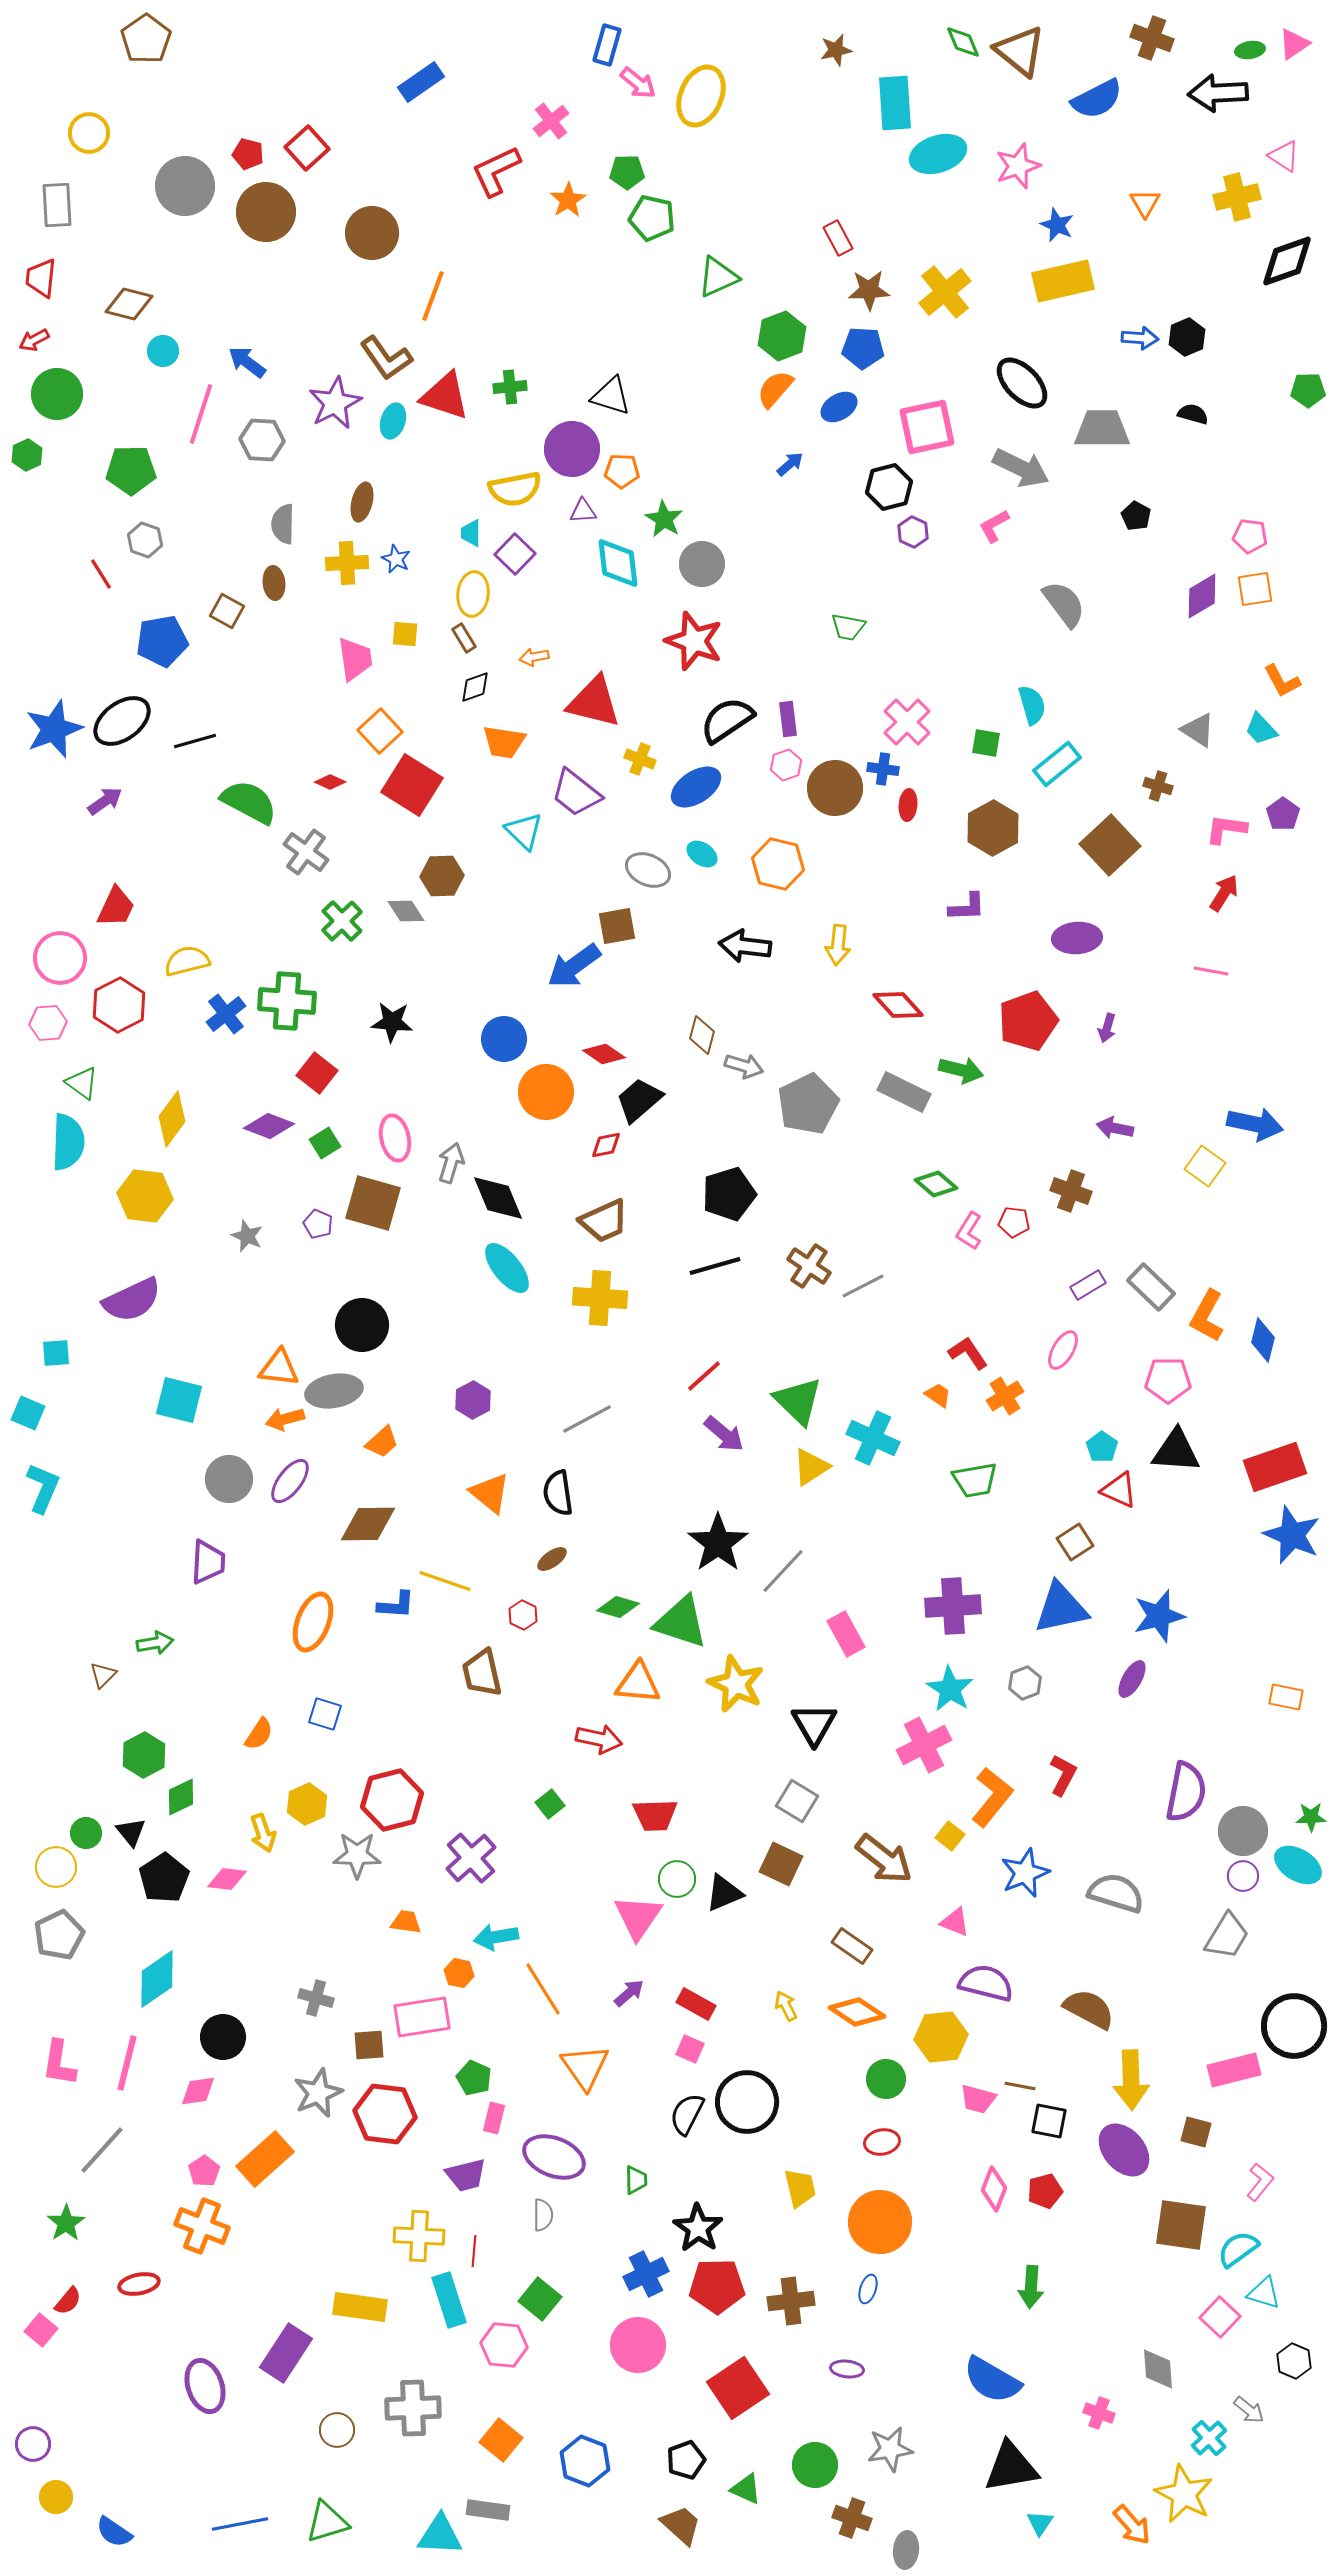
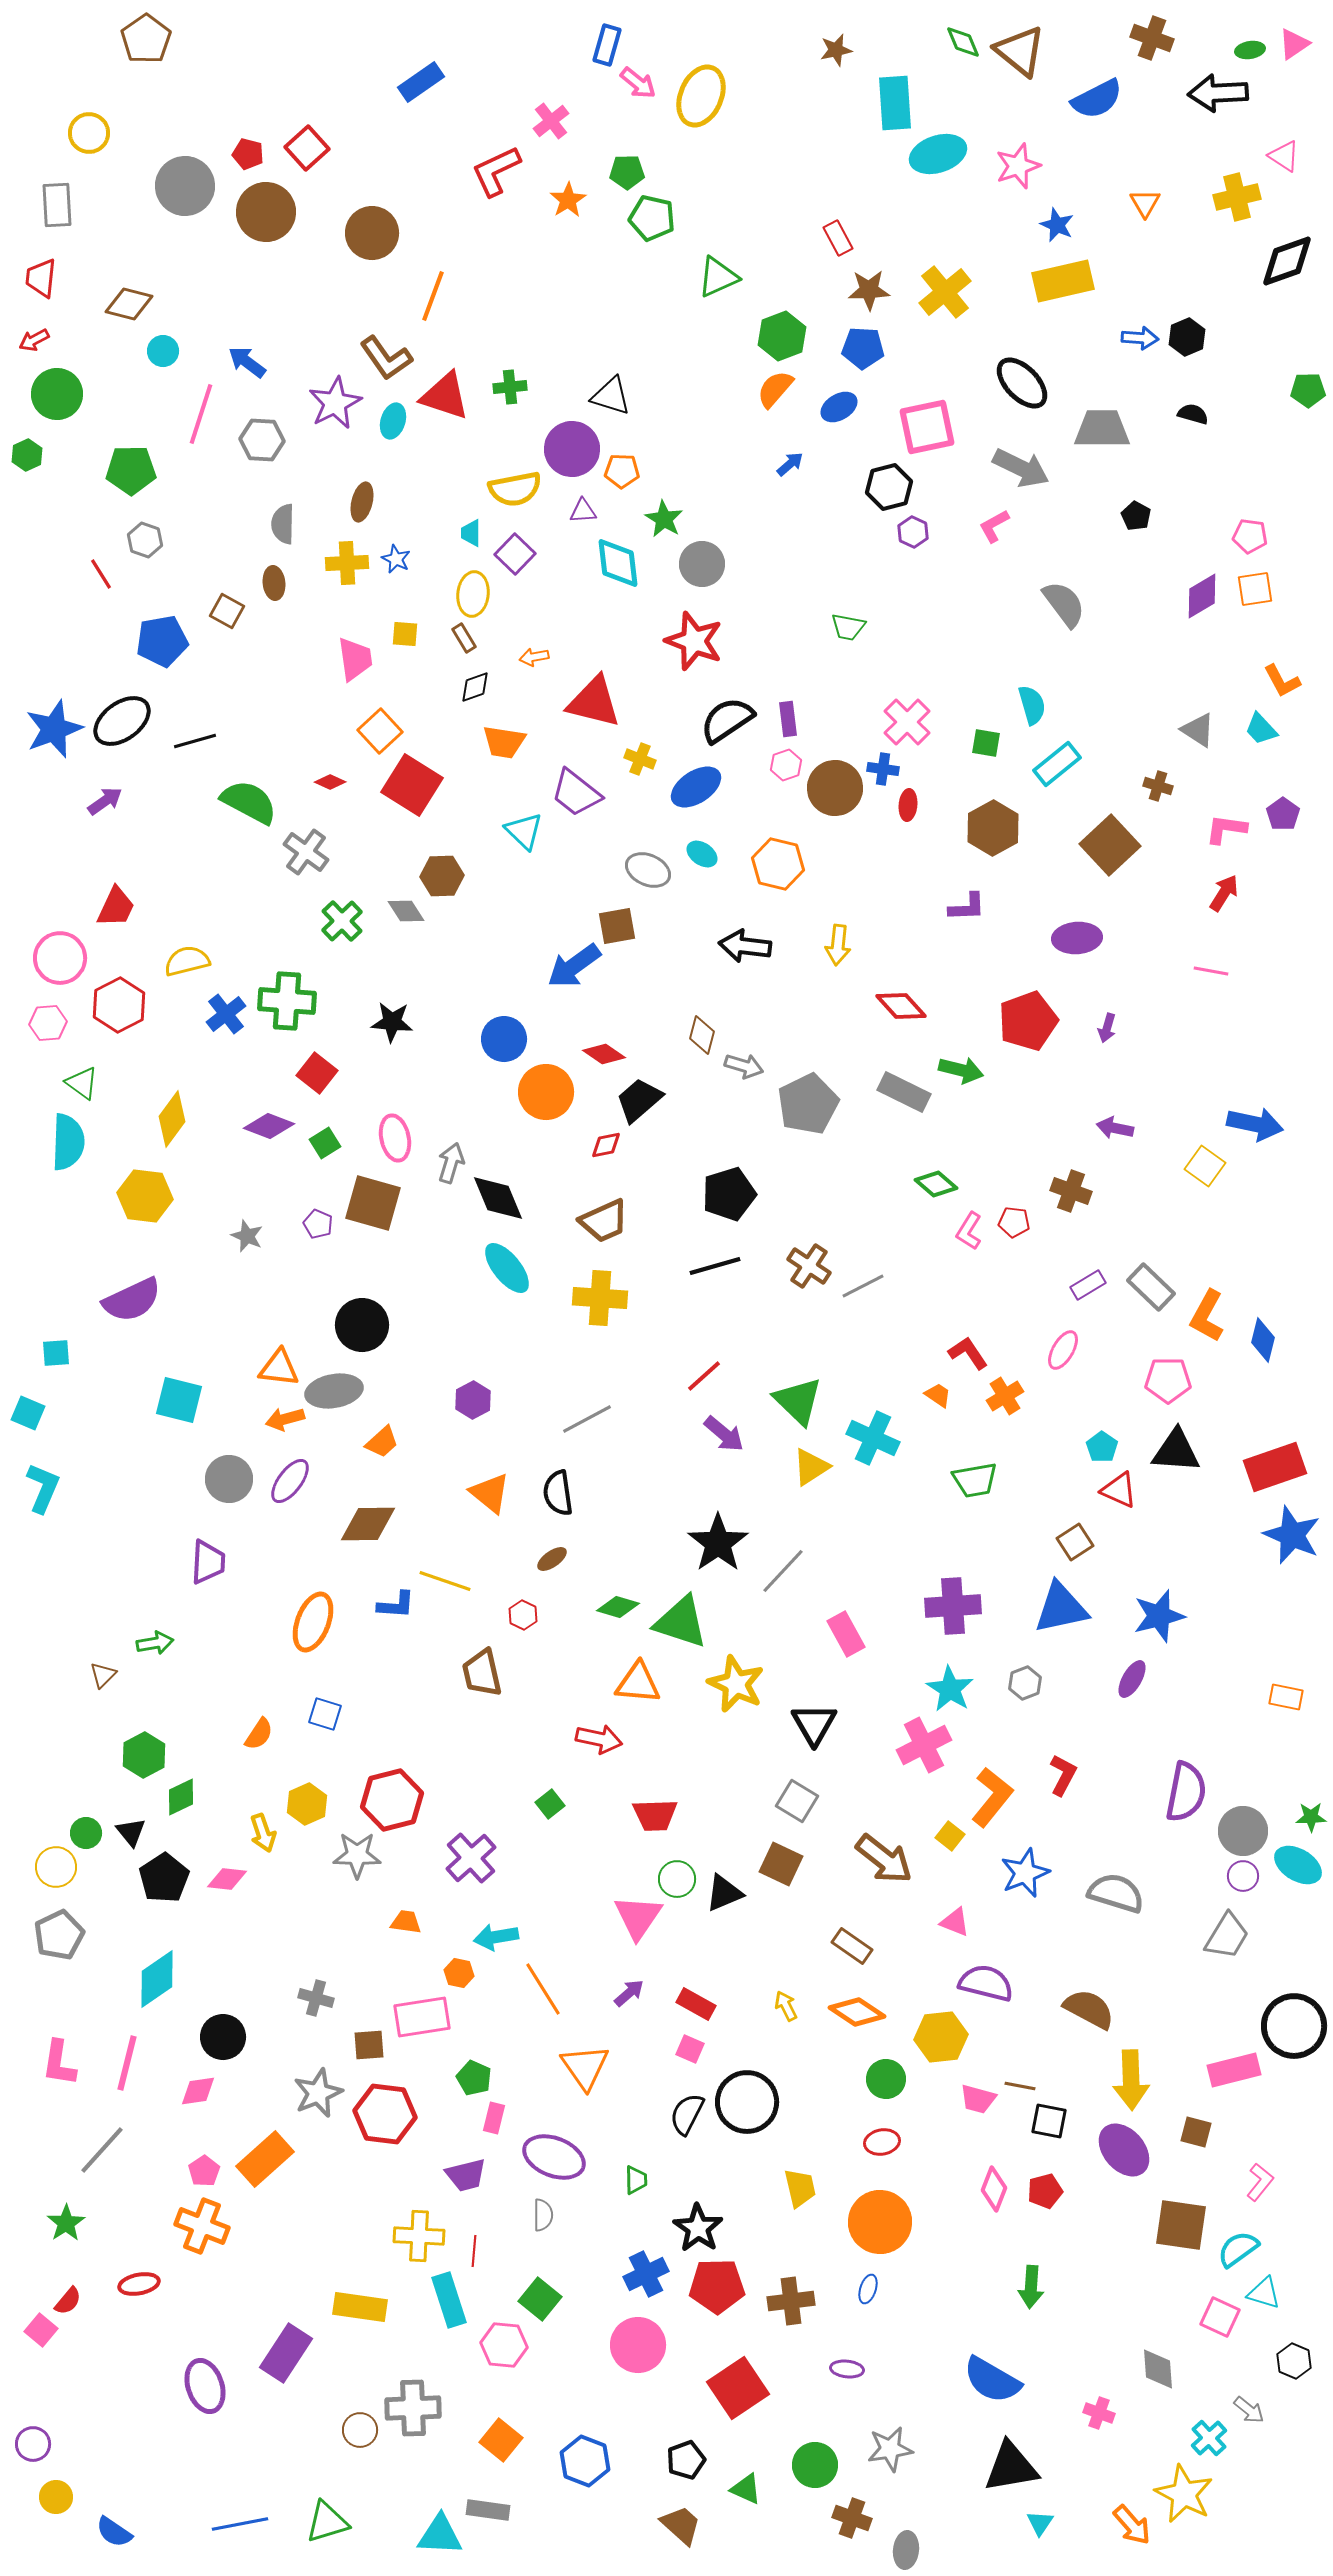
red diamond at (898, 1005): moved 3 px right, 1 px down
pink square at (1220, 2317): rotated 18 degrees counterclockwise
brown circle at (337, 2430): moved 23 px right
